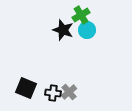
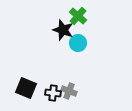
green cross: moved 3 px left, 1 px down; rotated 18 degrees counterclockwise
cyan circle: moved 9 px left, 13 px down
gray cross: moved 1 px up; rotated 28 degrees counterclockwise
